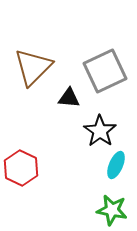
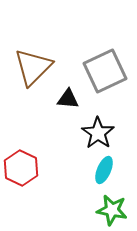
black triangle: moved 1 px left, 1 px down
black star: moved 2 px left, 2 px down
cyan ellipse: moved 12 px left, 5 px down
